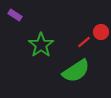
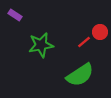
red circle: moved 1 px left
green star: rotated 25 degrees clockwise
green semicircle: moved 4 px right, 4 px down
